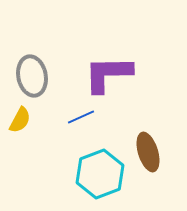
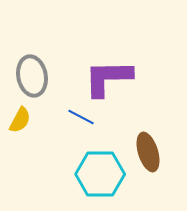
purple L-shape: moved 4 px down
blue line: rotated 52 degrees clockwise
cyan hexagon: rotated 21 degrees clockwise
